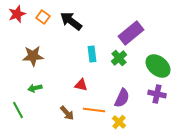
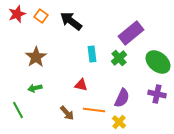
orange square: moved 2 px left, 1 px up
brown star: moved 3 px right, 1 px down; rotated 30 degrees counterclockwise
green ellipse: moved 4 px up
